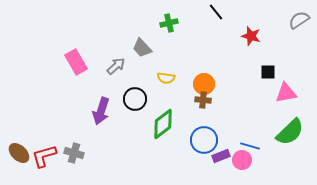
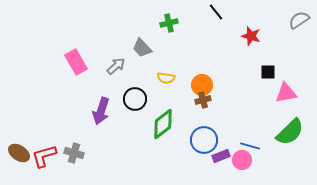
orange circle: moved 2 px left, 1 px down
brown cross: rotated 21 degrees counterclockwise
brown ellipse: rotated 10 degrees counterclockwise
